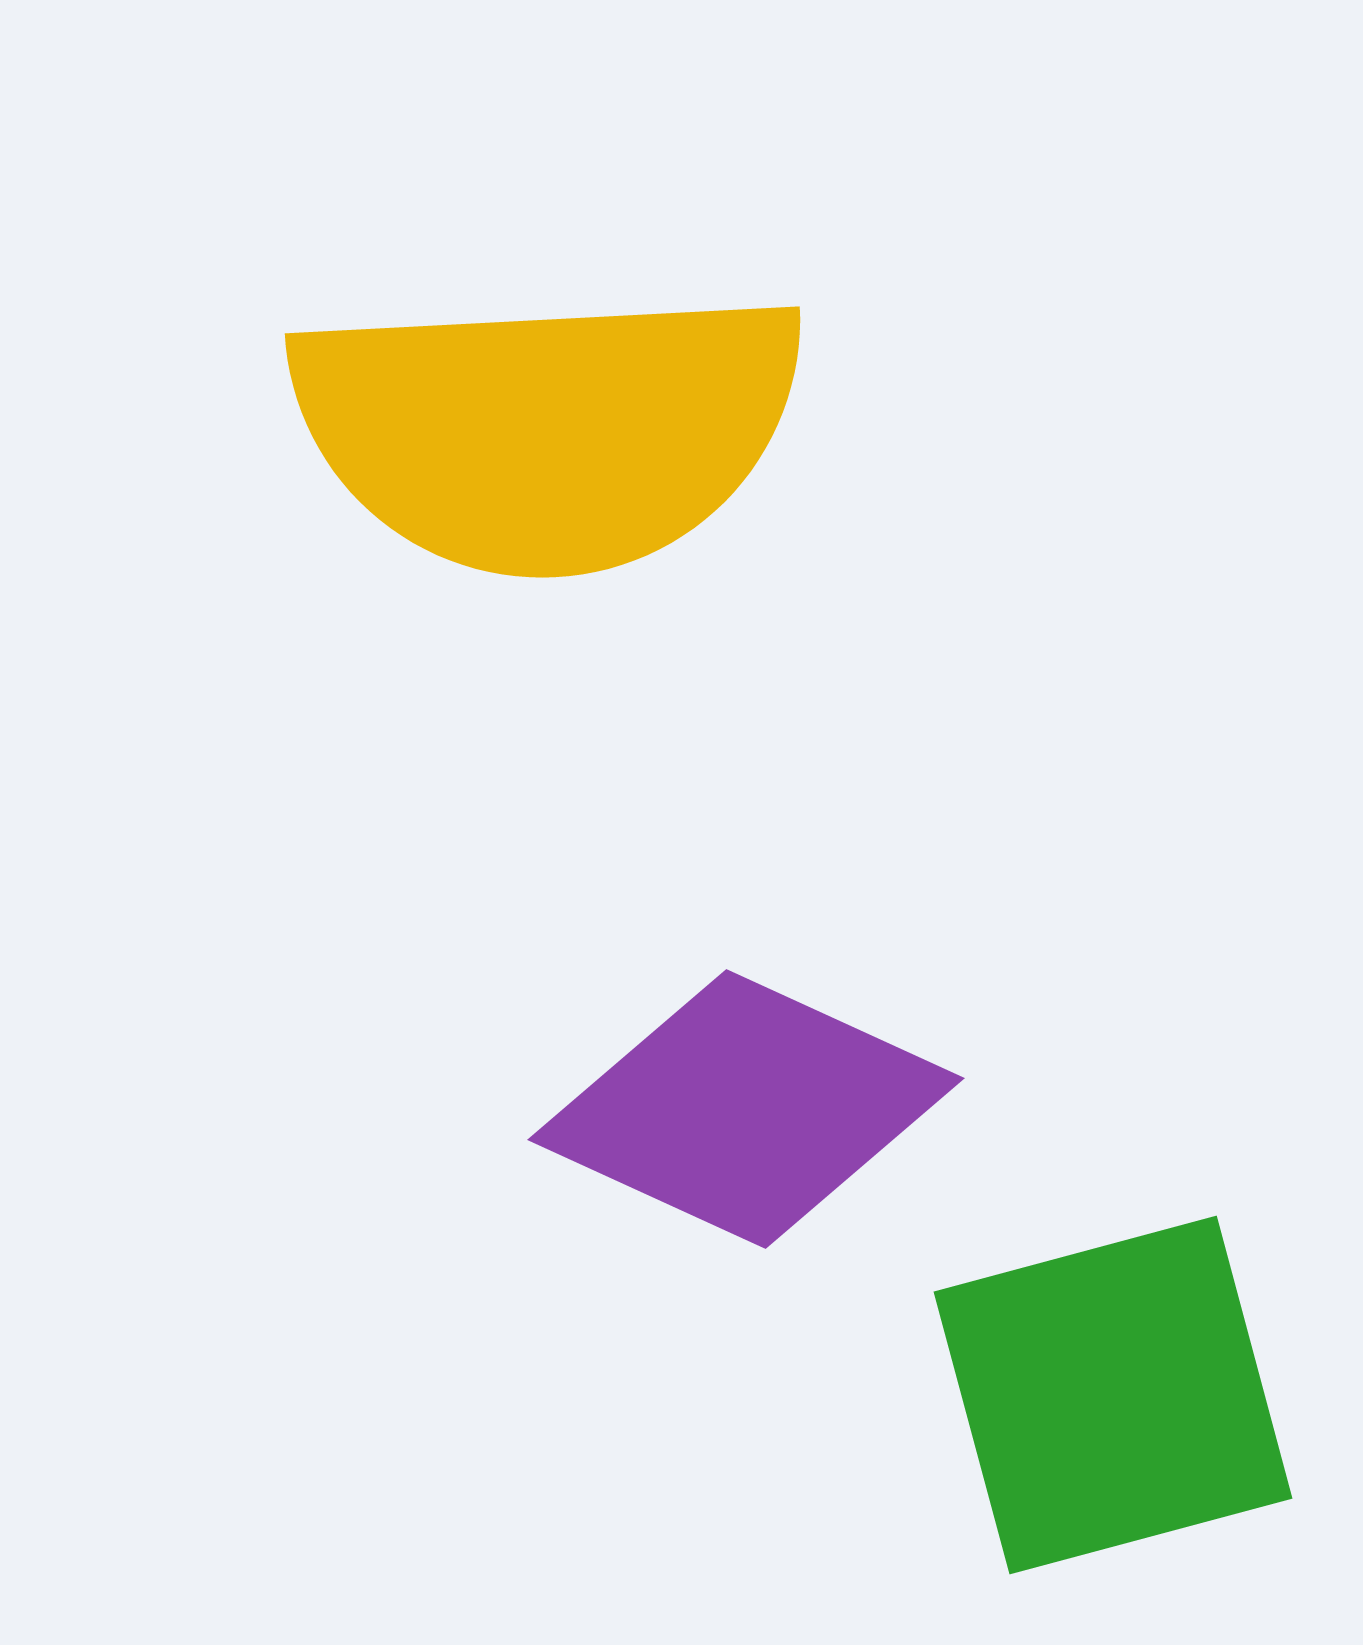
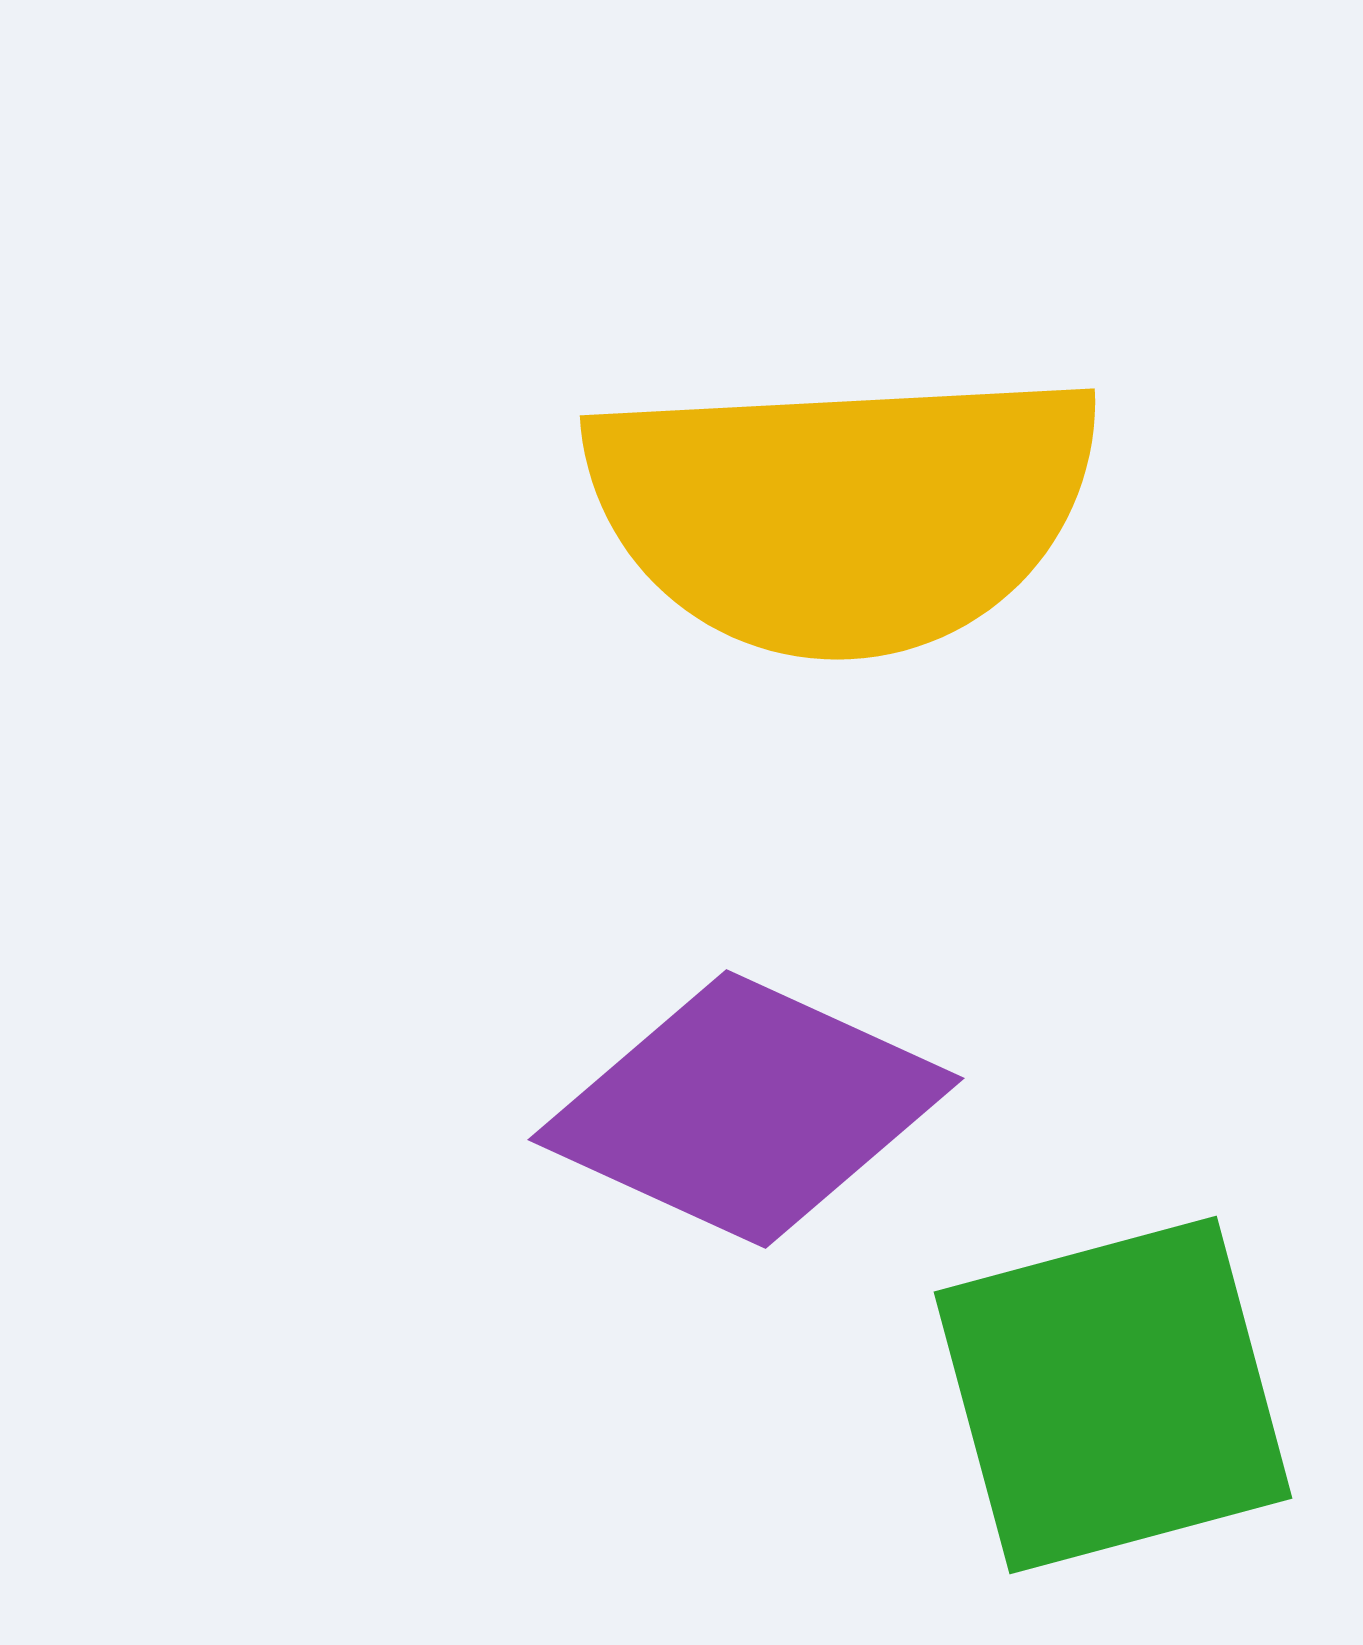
yellow semicircle: moved 295 px right, 82 px down
